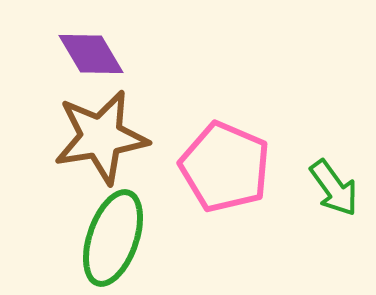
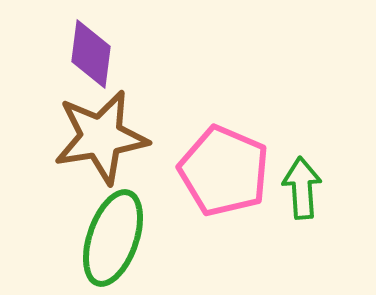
purple diamond: rotated 38 degrees clockwise
pink pentagon: moved 1 px left, 4 px down
green arrow: moved 32 px left; rotated 148 degrees counterclockwise
